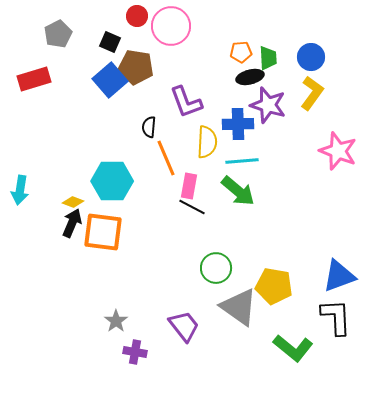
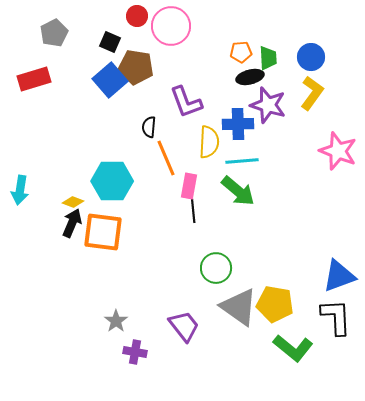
gray pentagon: moved 4 px left, 1 px up
yellow semicircle: moved 2 px right
black line: moved 1 px right, 2 px down; rotated 56 degrees clockwise
yellow pentagon: moved 1 px right, 18 px down
